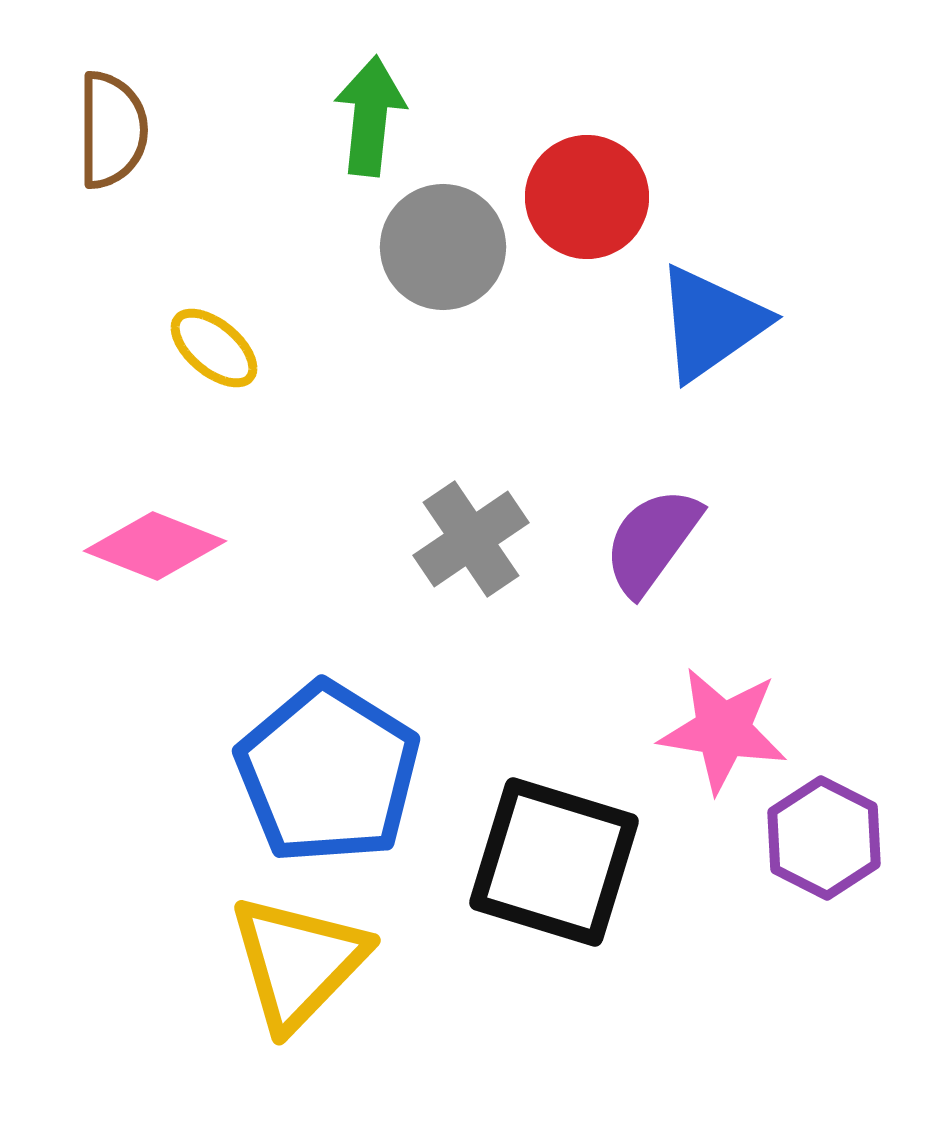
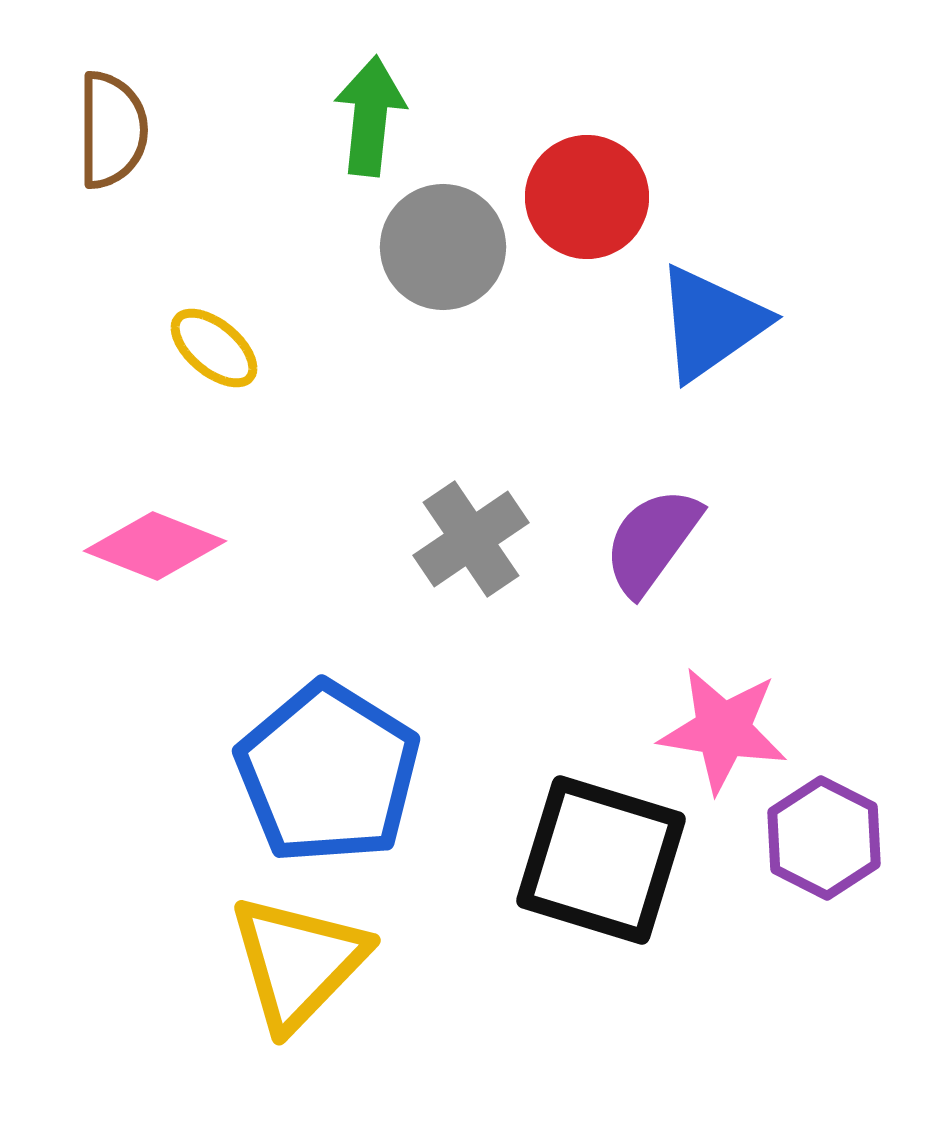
black square: moved 47 px right, 2 px up
